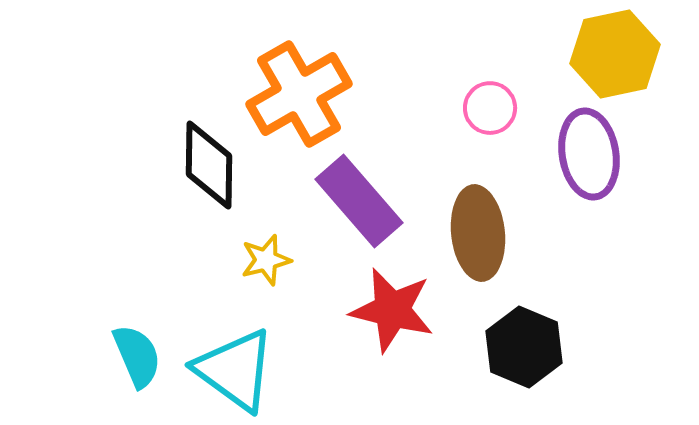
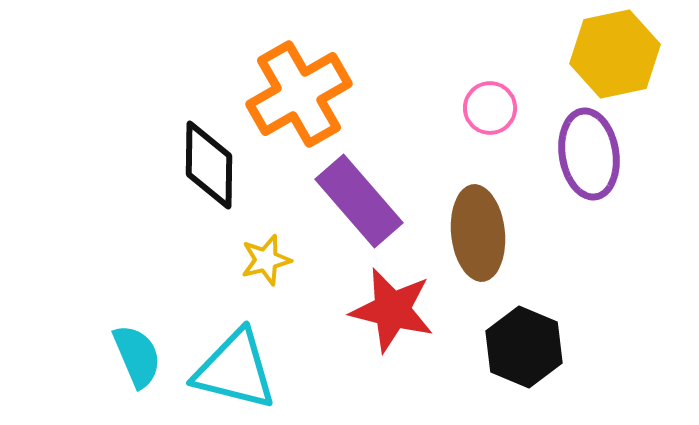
cyan triangle: rotated 22 degrees counterclockwise
